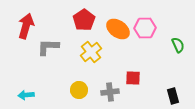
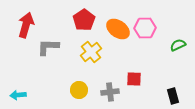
red arrow: moved 1 px up
green semicircle: rotated 91 degrees counterclockwise
red square: moved 1 px right, 1 px down
cyan arrow: moved 8 px left
